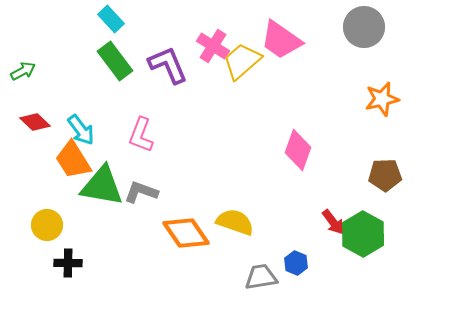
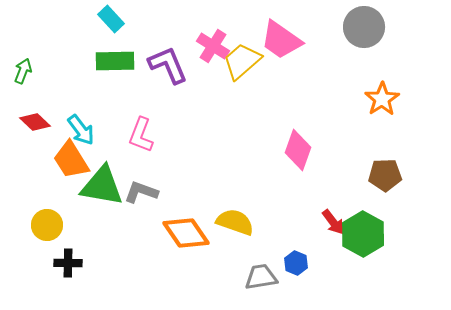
green rectangle: rotated 54 degrees counterclockwise
green arrow: rotated 40 degrees counterclockwise
orange star: rotated 20 degrees counterclockwise
orange trapezoid: moved 2 px left
